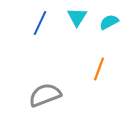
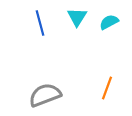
blue line: rotated 40 degrees counterclockwise
orange line: moved 8 px right, 19 px down
